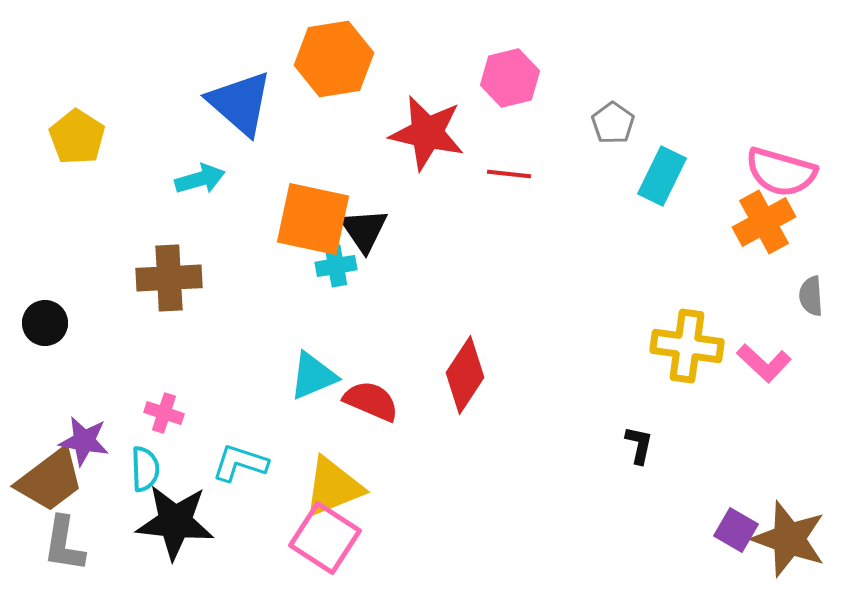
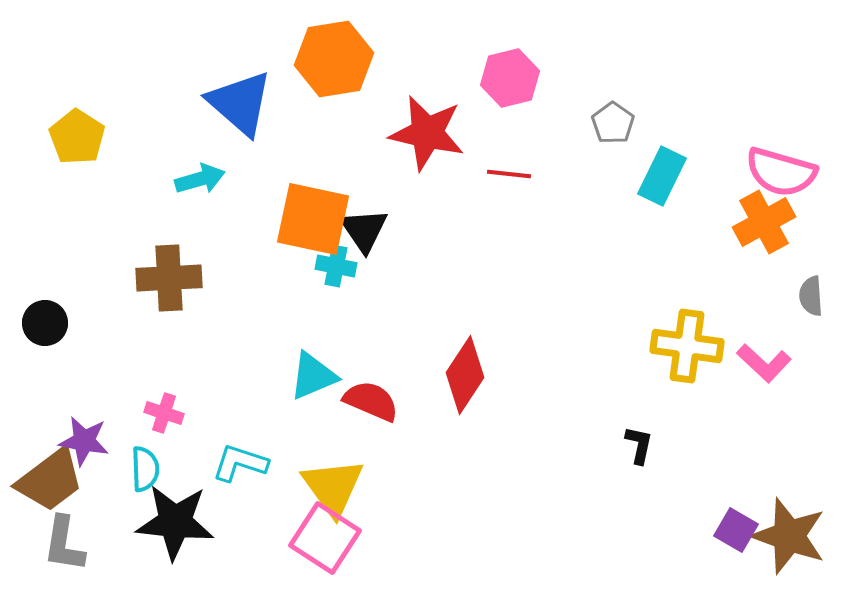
cyan cross: rotated 21 degrees clockwise
yellow triangle: rotated 44 degrees counterclockwise
brown star: moved 3 px up
